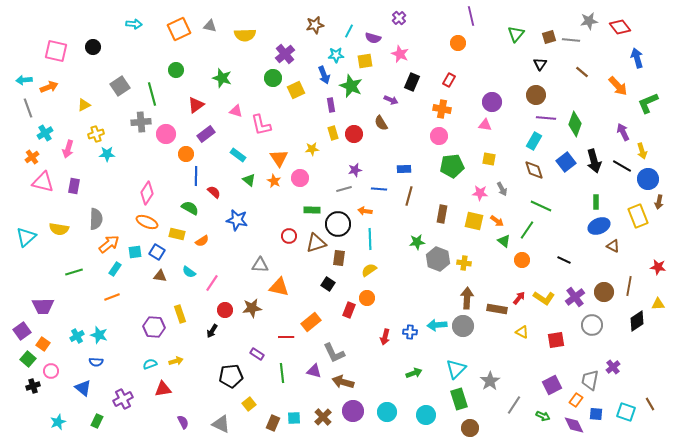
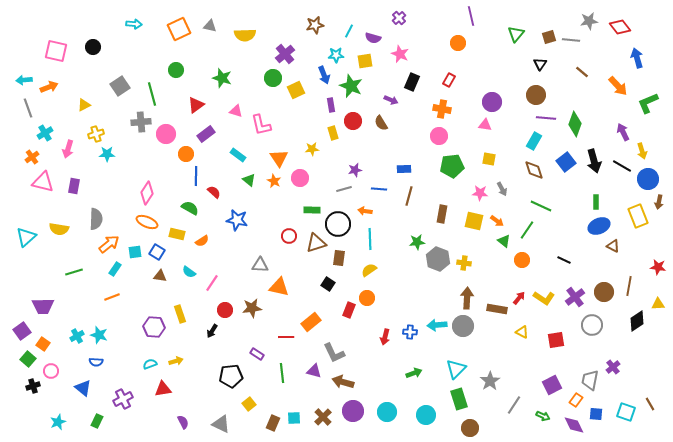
red circle at (354, 134): moved 1 px left, 13 px up
